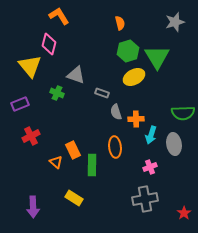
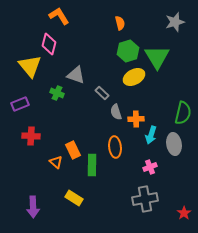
gray rectangle: rotated 24 degrees clockwise
green semicircle: rotated 75 degrees counterclockwise
red cross: rotated 30 degrees clockwise
